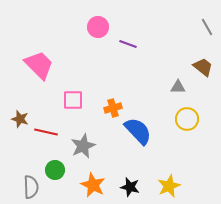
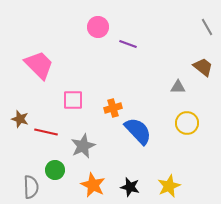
yellow circle: moved 4 px down
